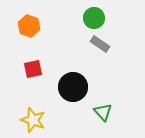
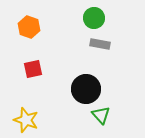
orange hexagon: moved 1 px down
gray rectangle: rotated 24 degrees counterclockwise
black circle: moved 13 px right, 2 px down
green triangle: moved 2 px left, 3 px down
yellow star: moved 7 px left
